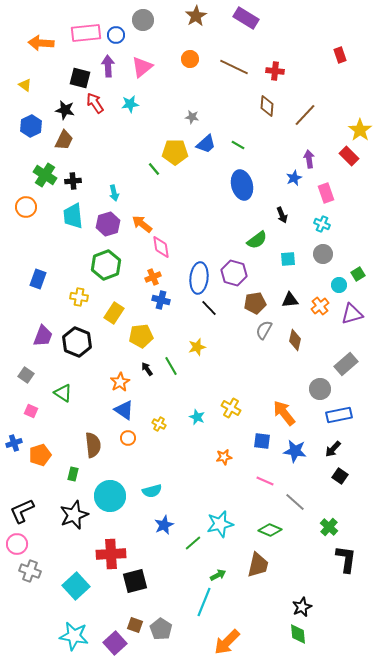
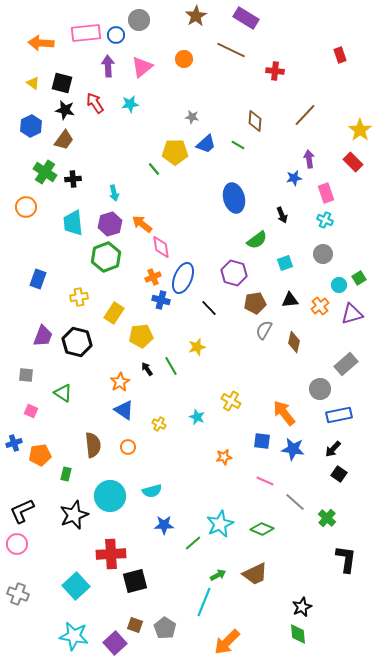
gray circle at (143, 20): moved 4 px left
orange circle at (190, 59): moved 6 px left
brown line at (234, 67): moved 3 px left, 17 px up
black square at (80, 78): moved 18 px left, 5 px down
yellow triangle at (25, 85): moved 8 px right, 2 px up
brown diamond at (267, 106): moved 12 px left, 15 px down
brown trapezoid at (64, 140): rotated 10 degrees clockwise
red rectangle at (349, 156): moved 4 px right, 6 px down
green cross at (45, 175): moved 3 px up
blue star at (294, 178): rotated 14 degrees clockwise
black cross at (73, 181): moved 2 px up
blue ellipse at (242, 185): moved 8 px left, 13 px down
cyan trapezoid at (73, 216): moved 7 px down
purple hexagon at (108, 224): moved 2 px right
cyan cross at (322, 224): moved 3 px right, 4 px up
cyan square at (288, 259): moved 3 px left, 4 px down; rotated 14 degrees counterclockwise
green hexagon at (106, 265): moved 8 px up
green square at (358, 274): moved 1 px right, 4 px down
blue ellipse at (199, 278): moved 16 px left; rotated 16 degrees clockwise
yellow cross at (79, 297): rotated 18 degrees counterclockwise
brown diamond at (295, 340): moved 1 px left, 2 px down
black hexagon at (77, 342): rotated 8 degrees counterclockwise
gray square at (26, 375): rotated 28 degrees counterclockwise
yellow cross at (231, 408): moved 7 px up
orange circle at (128, 438): moved 9 px down
blue star at (295, 451): moved 2 px left, 2 px up
orange pentagon at (40, 455): rotated 10 degrees clockwise
green rectangle at (73, 474): moved 7 px left
black square at (340, 476): moved 1 px left, 2 px up
cyan star at (220, 524): rotated 12 degrees counterclockwise
blue star at (164, 525): rotated 24 degrees clockwise
green cross at (329, 527): moved 2 px left, 9 px up
green diamond at (270, 530): moved 8 px left, 1 px up
brown trapezoid at (258, 565): moved 3 px left, 9 px down; rotated 52 degrees clockwise
gray cross at (30, 571): moved 12 px left, 23 px down
gray pentagon at (161, 629): moved 4 px right, 1 px up
